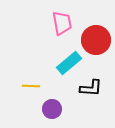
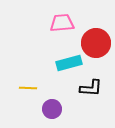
pink trapezoid: rotated 85 degrees counterclockwise
red circle: moved 3 px down
cyan rectangle: rotated 25 degrees clockwise
yellow line: moved 3 px left, 2 px down
